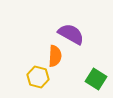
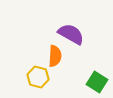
green square: moved 1 px right, 3 px down
